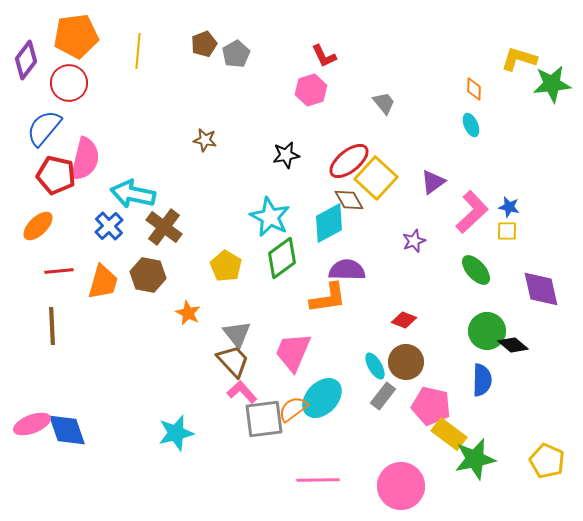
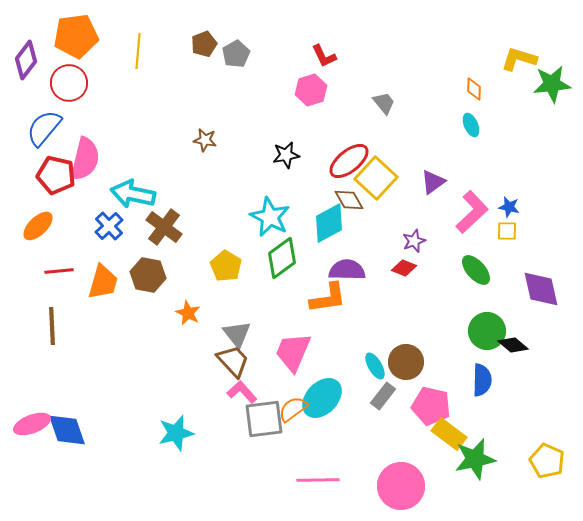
red diamond at (404, 320): moved 52 px up
